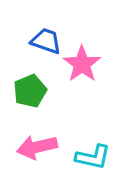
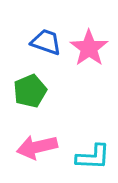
blue trapezoid: moved 1 px down
pink star: moved 7 px right, 16 px up
cyan L-shape: rotated 9 degrees counterclockwise
